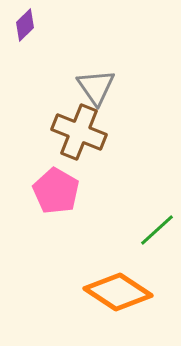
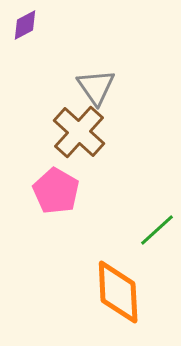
purple diamond: rotated 16 degrees clockwise
brown cross: rotated 20 degrees clockwise
orange diamond: rotated 54 degrees clockwise
